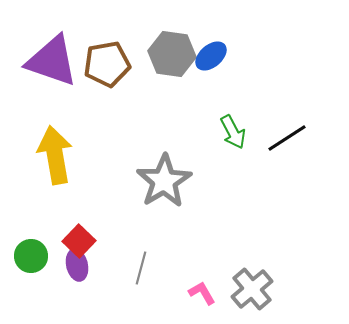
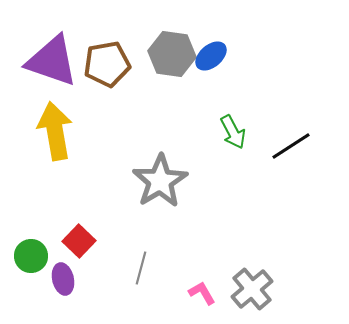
black line: moved 4 px right, 8 px down
yellow arrow: moved 24 px up
gray star: moved 4 px left
purple ellipse: moved 14 px left, 14 px down
